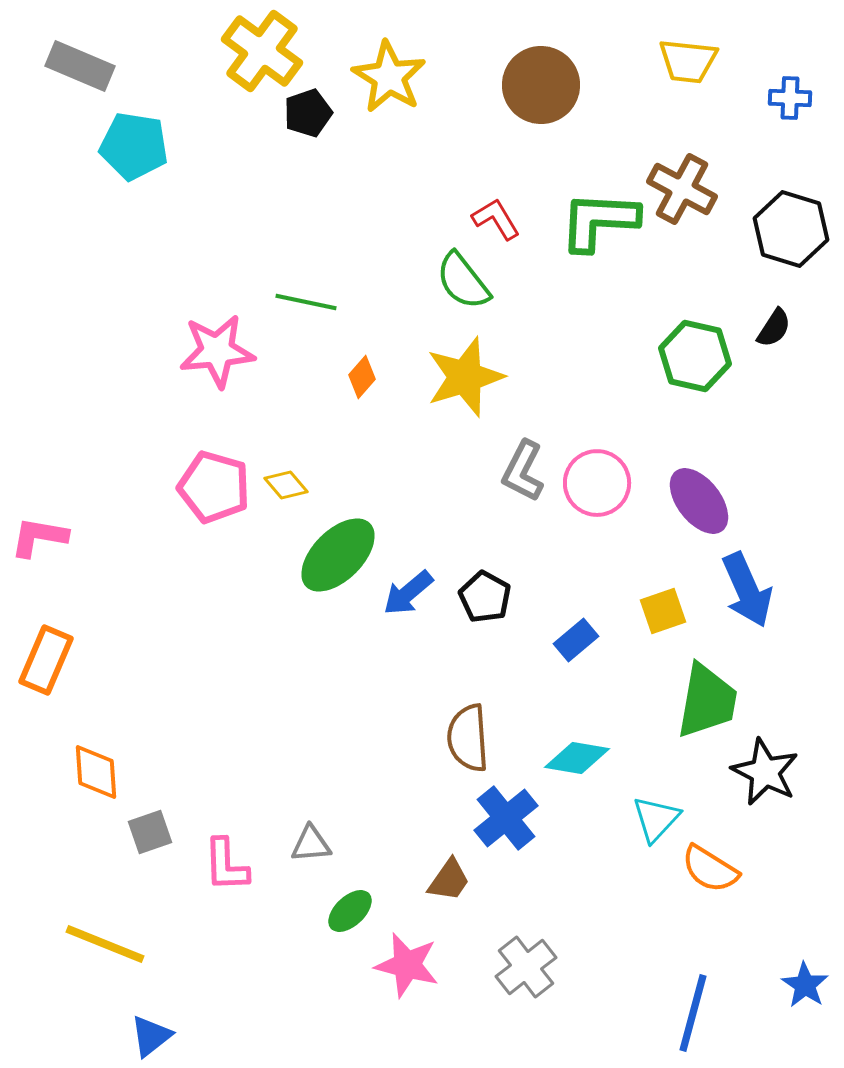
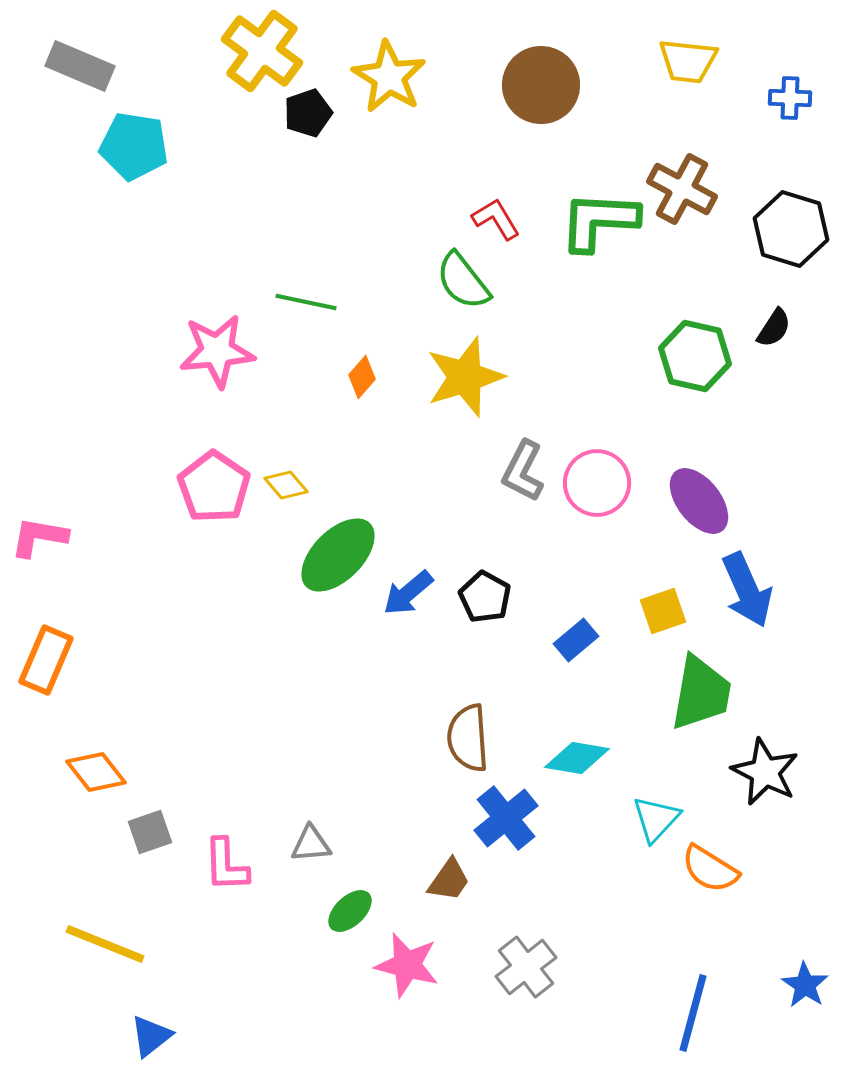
pink pentagon at (214, 487): rotated 18 degrees clockwise
green trapezoid at (707, 701): moved 6 px left, 8 px up
orange diamond at (96, 772): rotated 34 degrees counterclockwise
